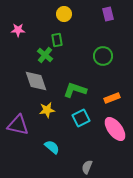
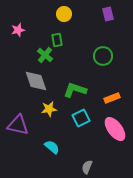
pink star: rotated 16 degrees counterclockwise
yellow star: moved 2 px right, 1 px up
